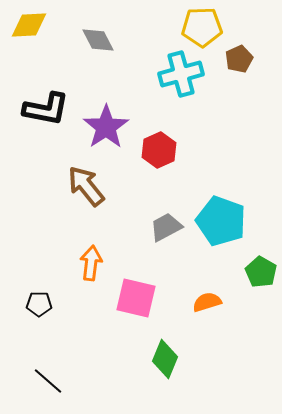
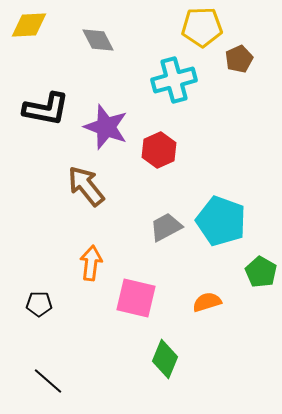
cyan cross: moved 7 px left, 6 px down
purple star: rotated 18 degrees counterclockwise
